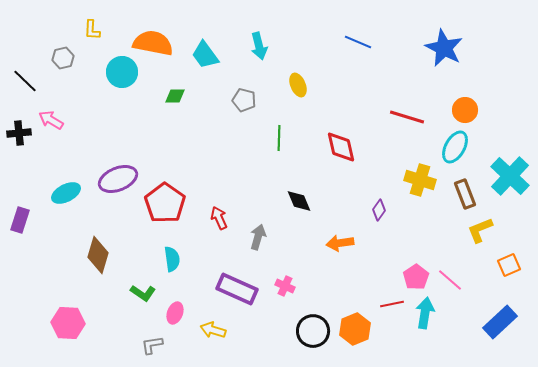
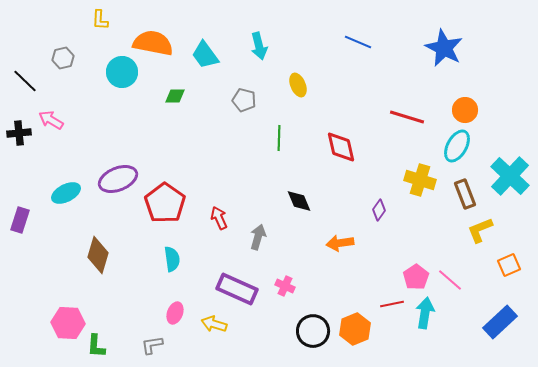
yellow L-shape at (92, 30): moved 8 px right, 10 px up
cyan ellipse at (455, 147): moved 2 px right, 1 px up
green L-shape at (143, 293): moved 47 px left, 53 px down; rotated 60 degrees clockwise
yellow arrow at (213, 330): moved 1 px right, 6 px up
